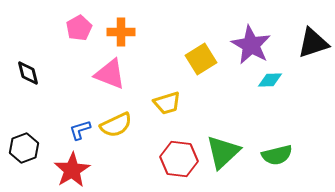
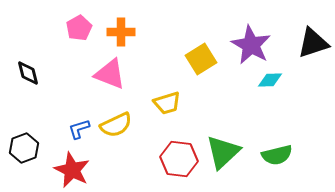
blue L-shape: moved 1 px left, 1 px up
red star: rotated 15 degrees counterclockwise
